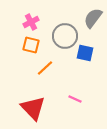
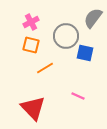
gray circle: moved 1 px right
orange line: rotated 12 degrees clockwise
pink line: moved 3 px right, 3 px up
